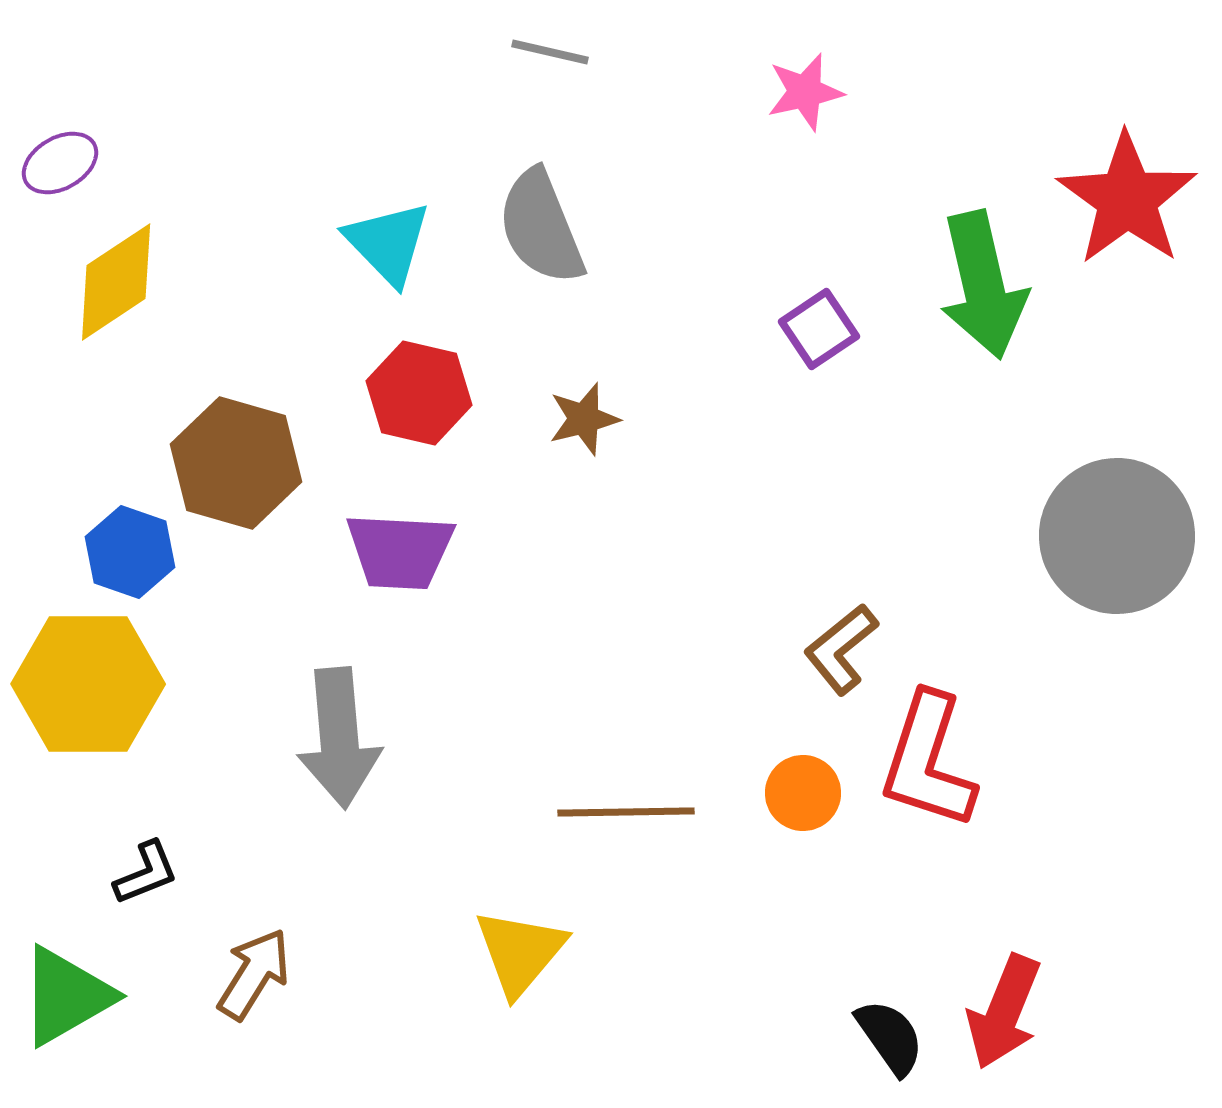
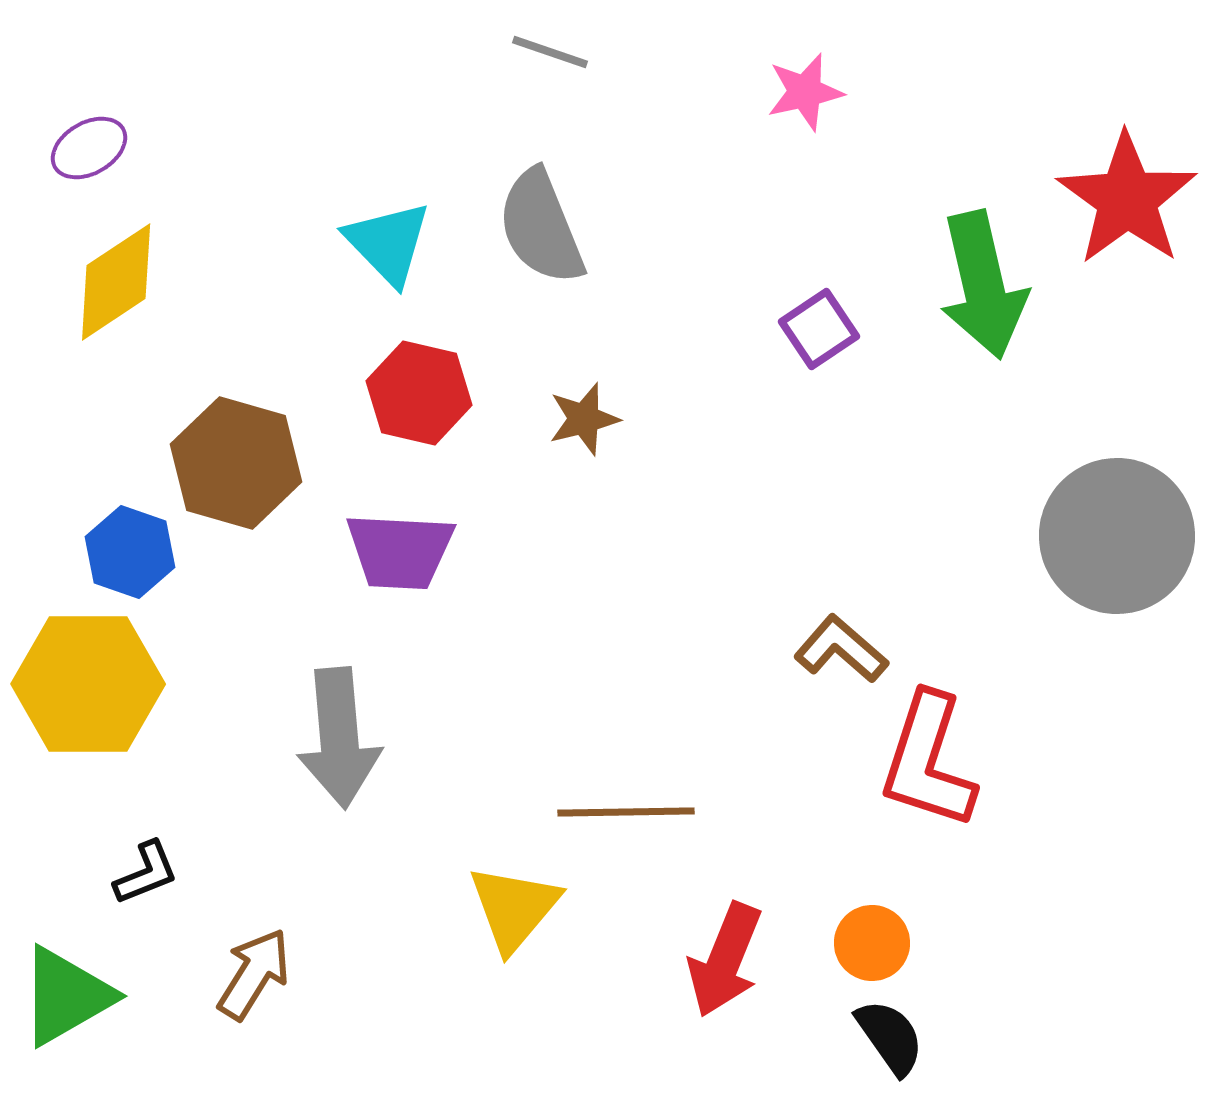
gray line: rotated 6 degrees clockwise
purple ellipse: moved 29 px right, 15 px up
brown L-shape: rotated 80 degrees clockwise
orange circle: moved 69 px right, 150 px down
yellow triangle: moved 6 px left, 44 px up
red arrow: moved 279 px left, 52 px up
